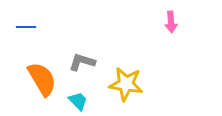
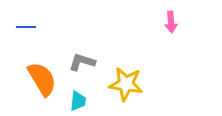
cyan trapezoid: rotated 50 degrees clockwise
